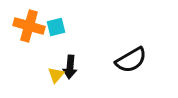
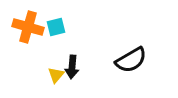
orange cross: moved 1 px left, 1 px down
black arrow: moved 2 px right
